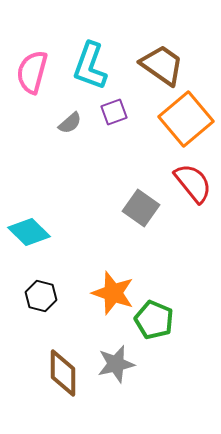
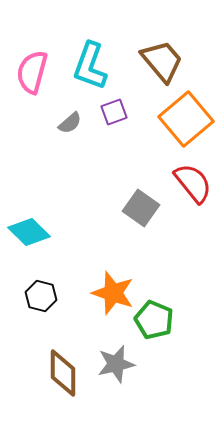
brown trapezoid: moved 4 px up; rotated 15 degrees clockwise
